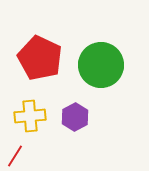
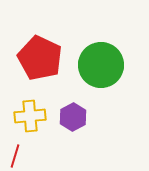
purple hexagon: moved 2 px left
red line: rotated 15 degrees counterclockwise
